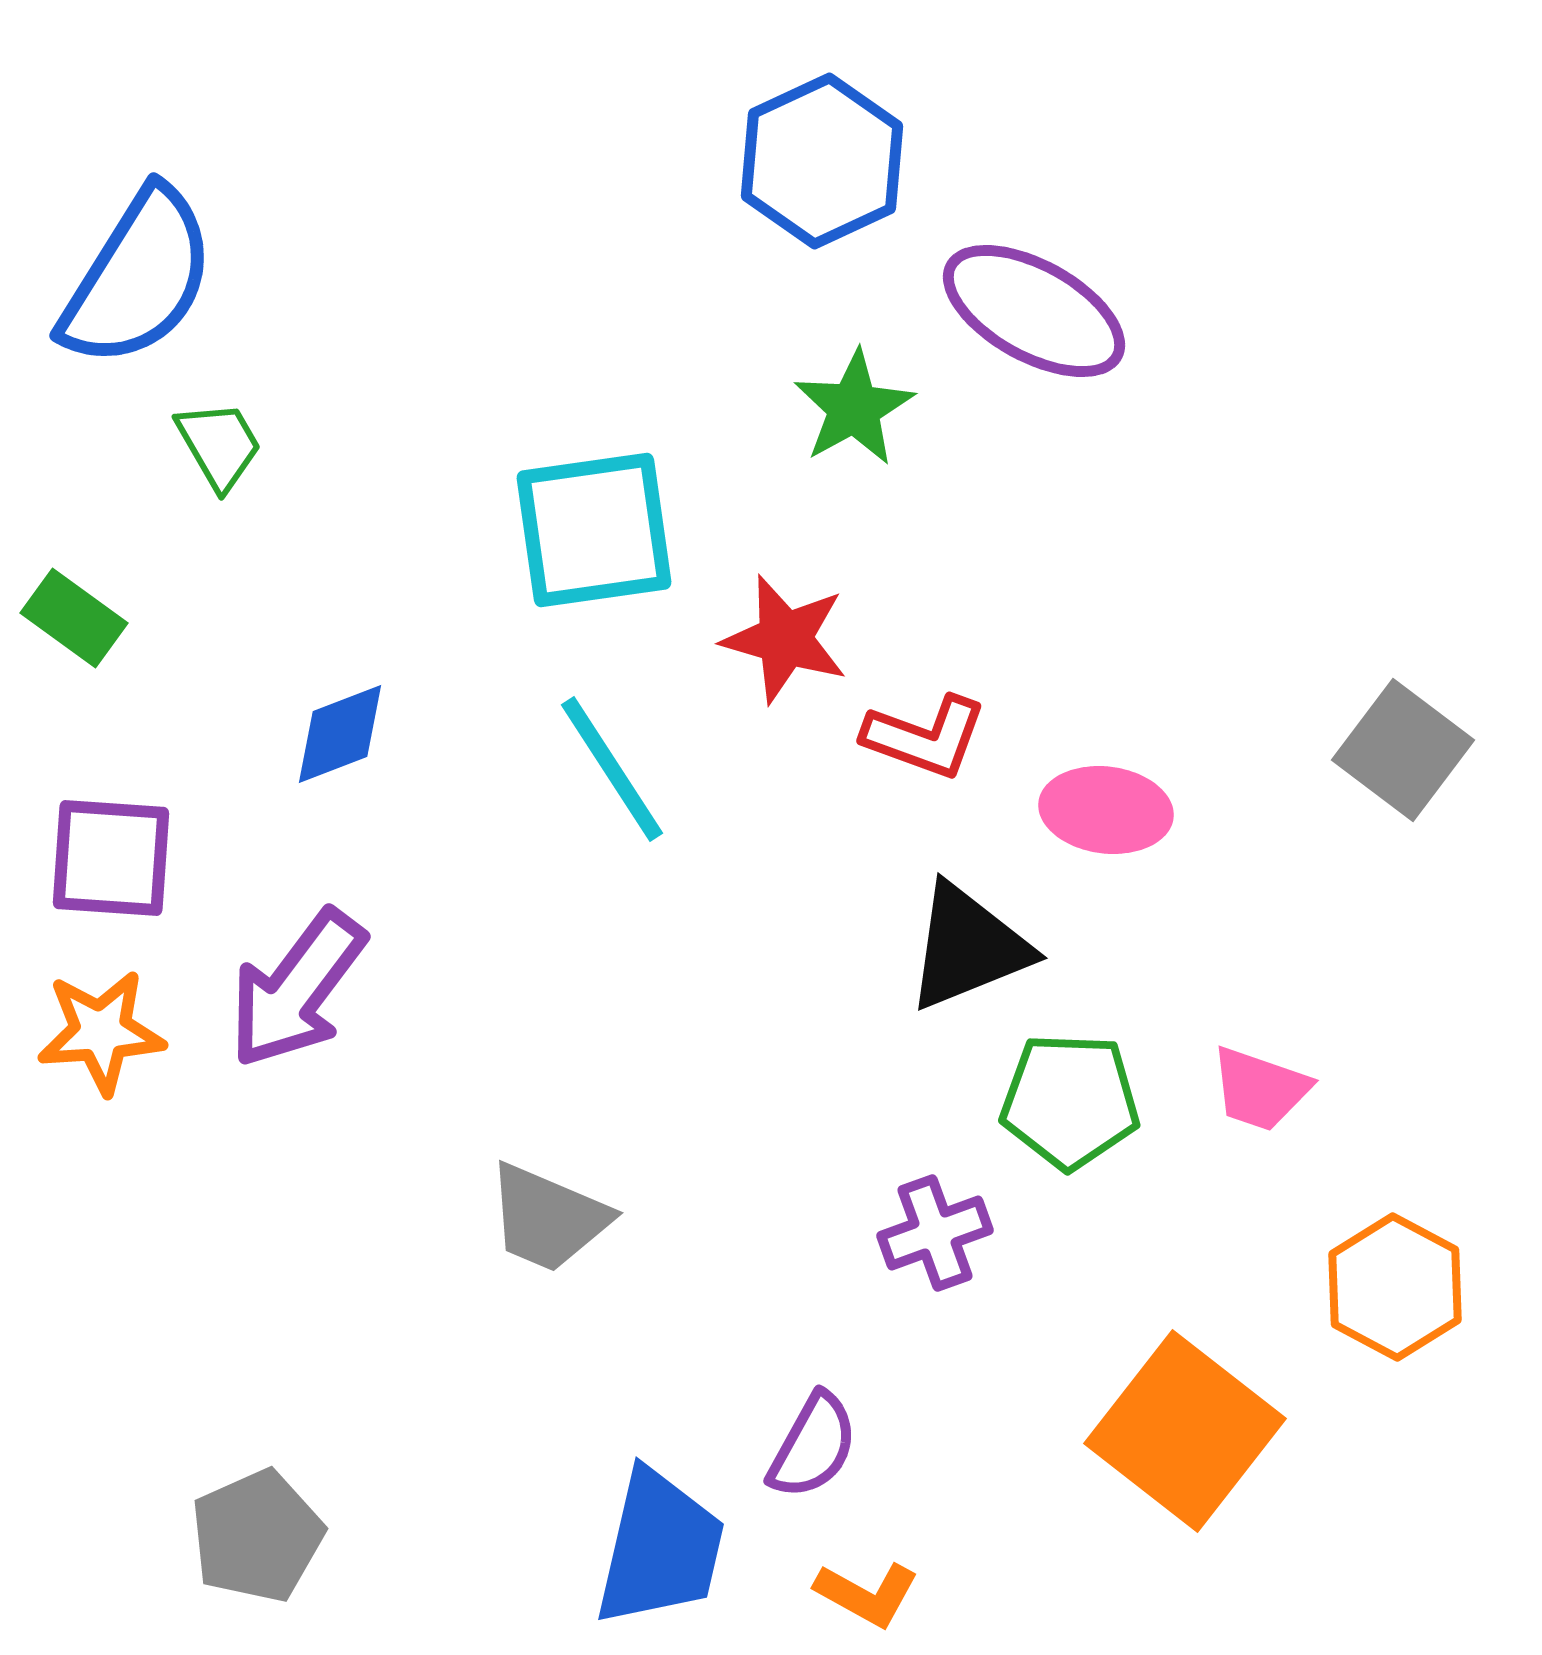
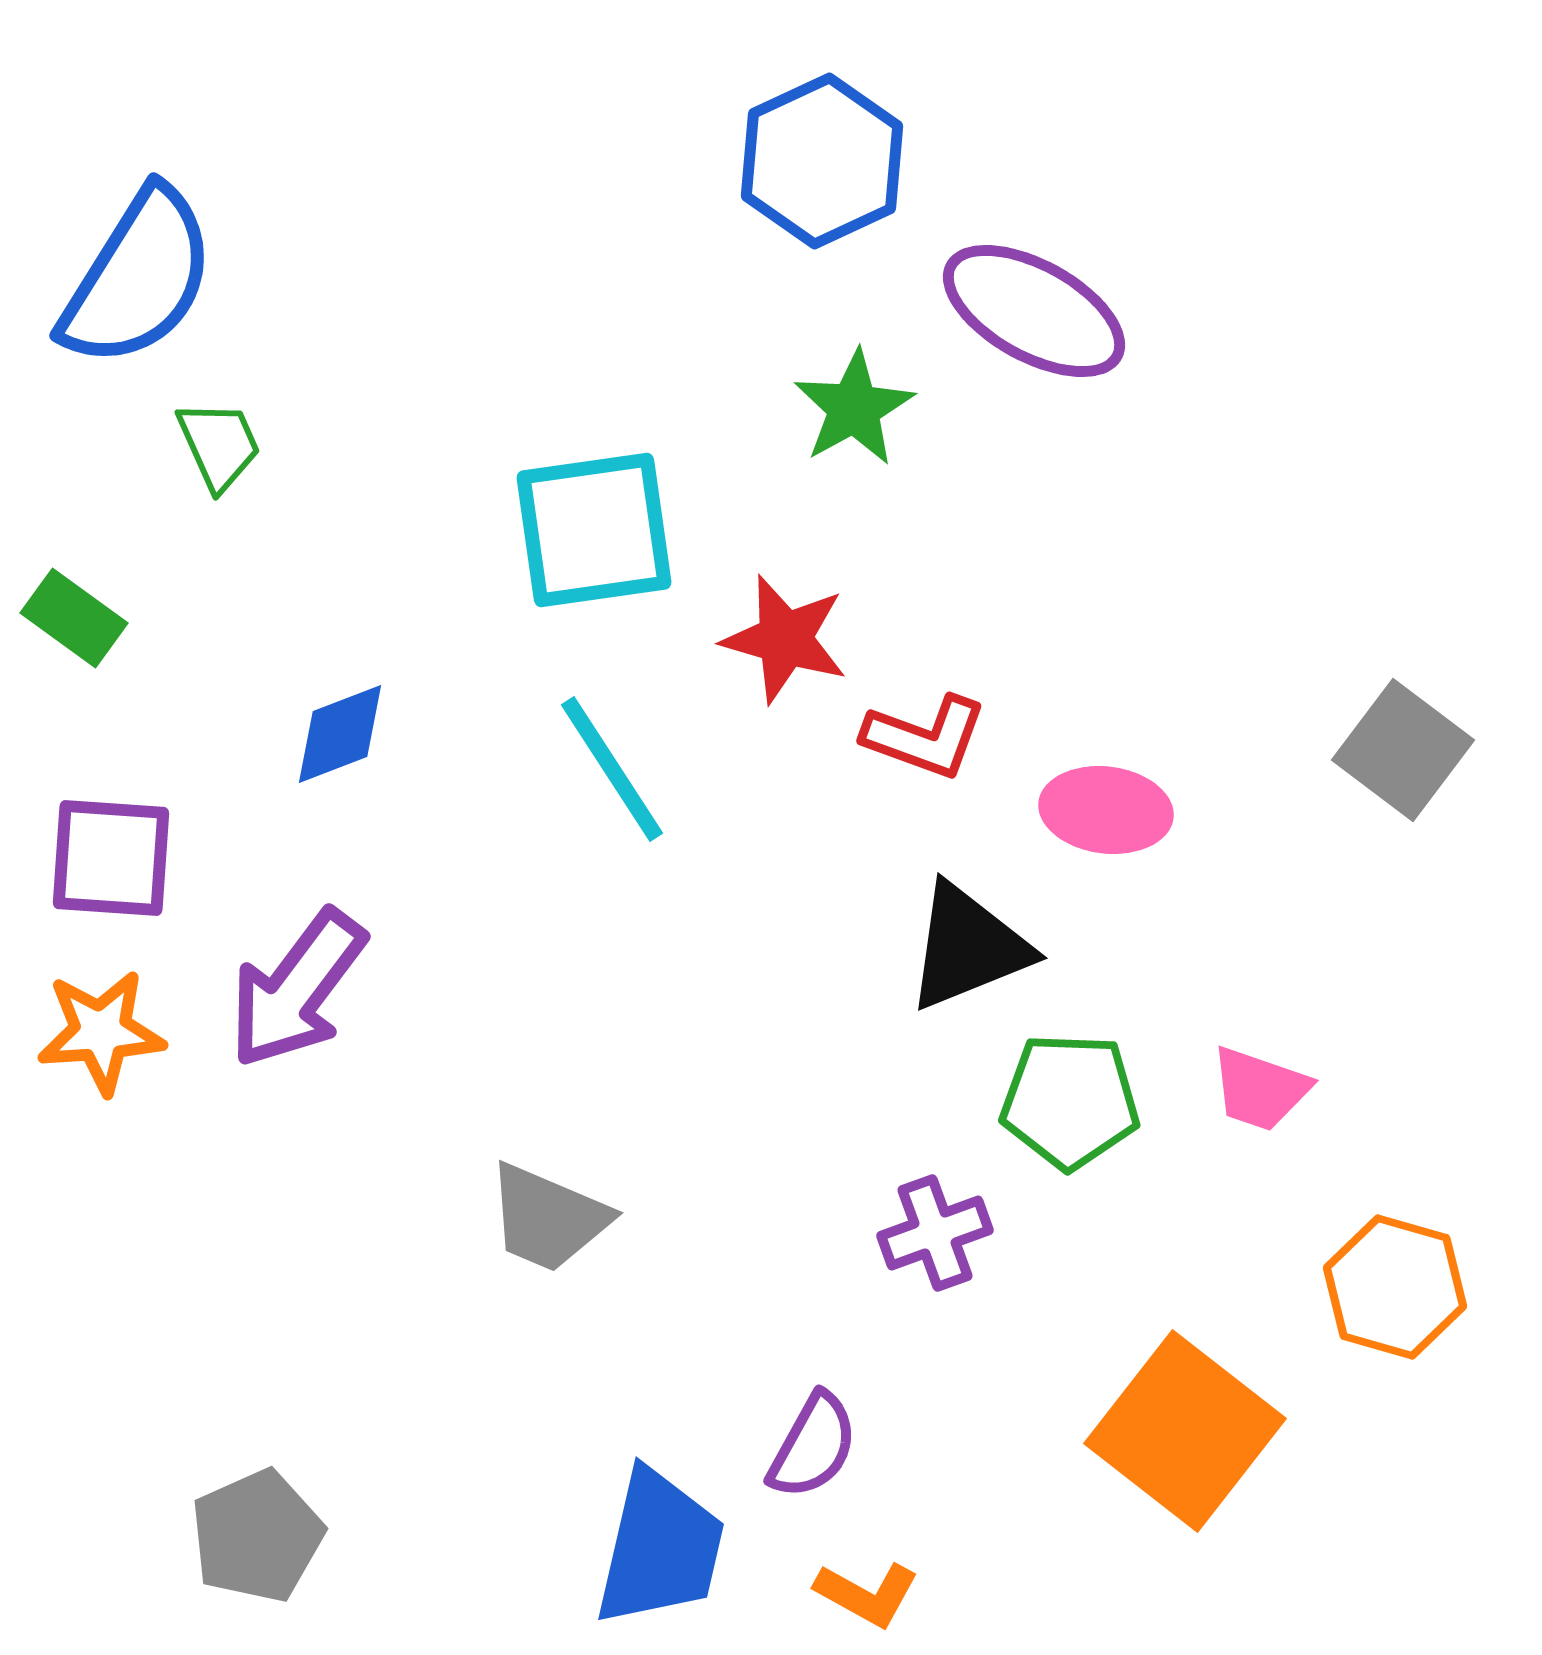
green trapezoid: rotated 6 degrees clockwise
orange hexagon: rotated 12 degrees counterclockwise
